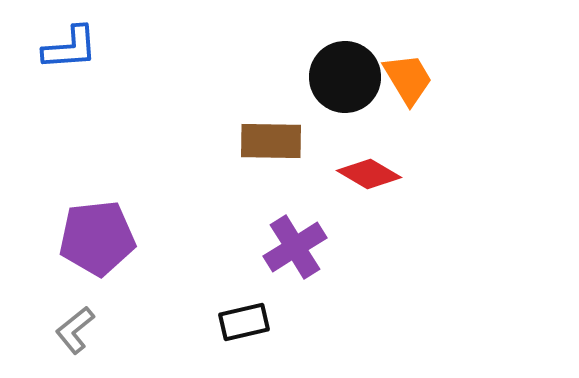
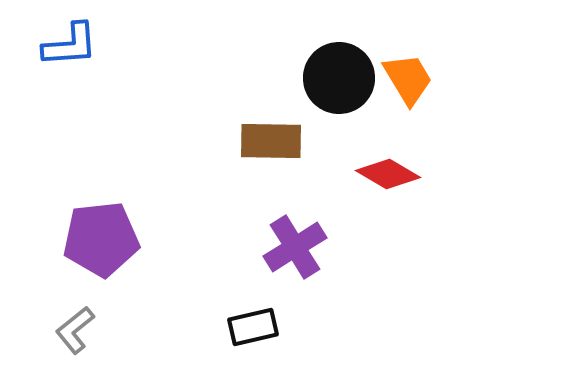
blue L-shape: moved 3 px up
black circle: moved 6 px left, 1 px down
red diamond: moved 19 px right
purple pentagon: moved 4 px right, 1 px down
black rectangle: moved 9 px right, 5 px down
